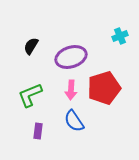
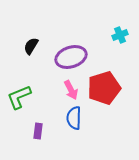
cyan cross: moved 1 px up
pink arrow: rotated 30 degrees counterclockwise
green L-shape: moved 11 px left, 2 px down
blue semicircle: moved 3 px up; rotated 35 degrees clockwise
